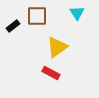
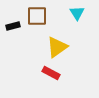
black rectangle: rotated 24 degrees clockwise
